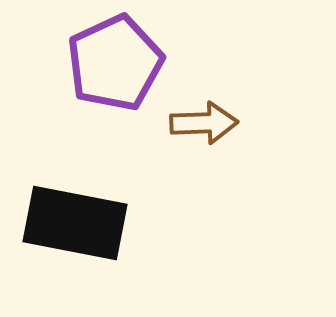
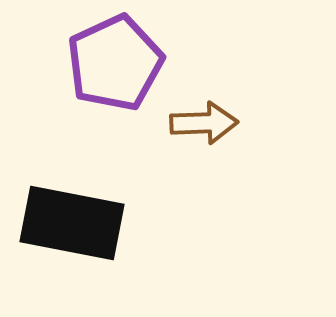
black rectangle: moved 3 px left
